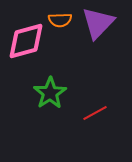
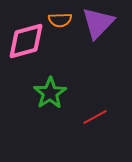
red line: moved 4 px down
